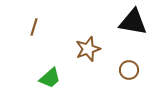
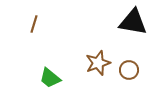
brown line: moved 3 px up
brown star: moved 10 px right, 14 px down
green trapezoid: rotated 80 degrees clockwise
